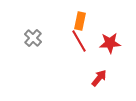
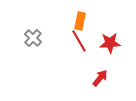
red arrow: moved 1 px right
